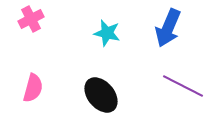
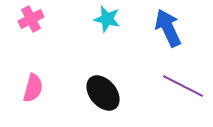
blue arrow: rotated 132 degrees clockwise
cyan star: moved 14 px up
black ellipse: moved 2 px right, 2 px up
